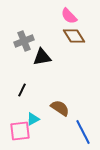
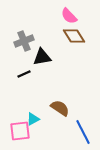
black line: moved 2 px right, 16 px up; rotated 40 degrees clockwise
